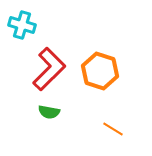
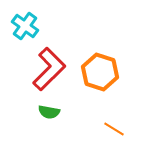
cyan cross: moved 3 px right, 1 px down; rotated 20 degrees clockwise
orange hexagon: moved 1 px down
orange line: moved 1 px right
